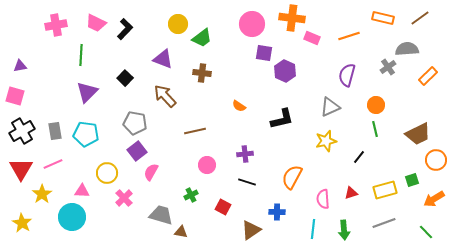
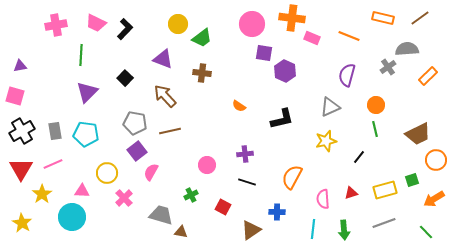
orange line at (349, 36): rotated 40 degrees clockwise
brown line at (195, 131): moved 25 px left
